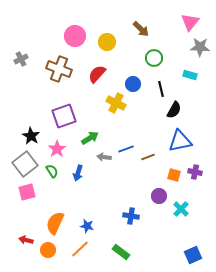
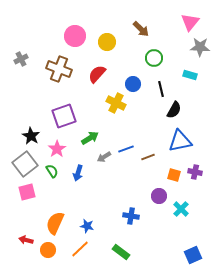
gray arrow: rotated 40 degrees counterclockwise
